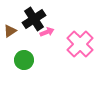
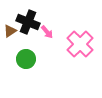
black cross: moved 6 px left, 3 px down; rotated 35 degrees counterclockwise
pink arrow: rotated 72 degrees clockwise
green circle: moved 2 px right, 1 px up
